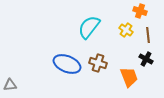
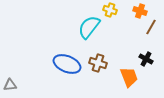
yellow cross: moved 16 px left, 20 px up; rotated 16 degrees counterclockwise
brown line: moved 3 px right, 8 px up; rotated 35 degrees clockwise
